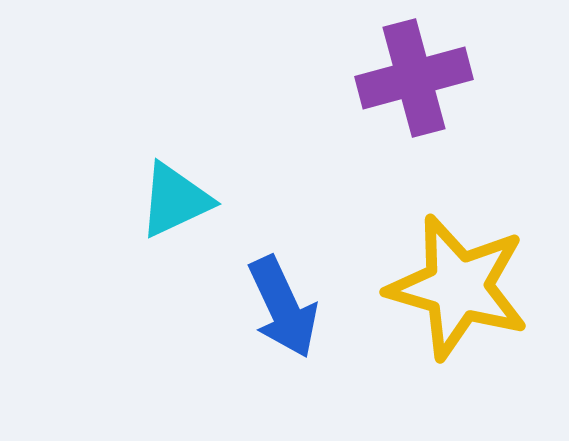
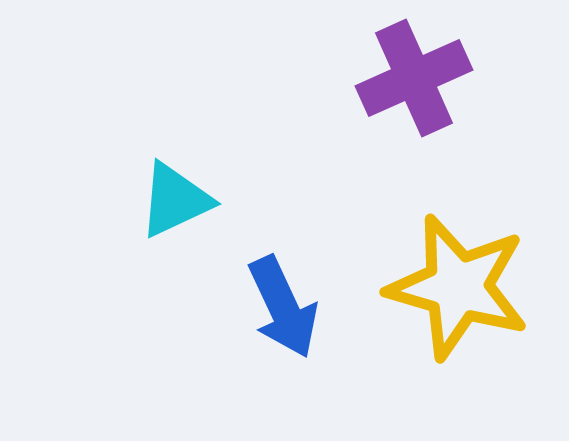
purple cross: rotated 9 degrees counterclockwise
